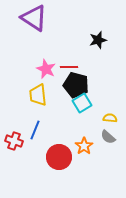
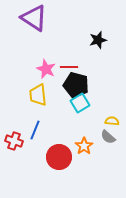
cyan square: moved 2 px left
yellow semicircle: moved 2 px right, 3 px down
